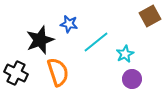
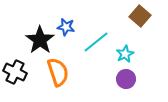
brown square: moved 10 px left; rotated 20 degrees counterclockwise
blue star: moved 3 px left, 3 px down
black star: rotated 16 degrees counterclockwise
black cross: moved 1 px left, 1 px up
purple circle: moved 6 px left
